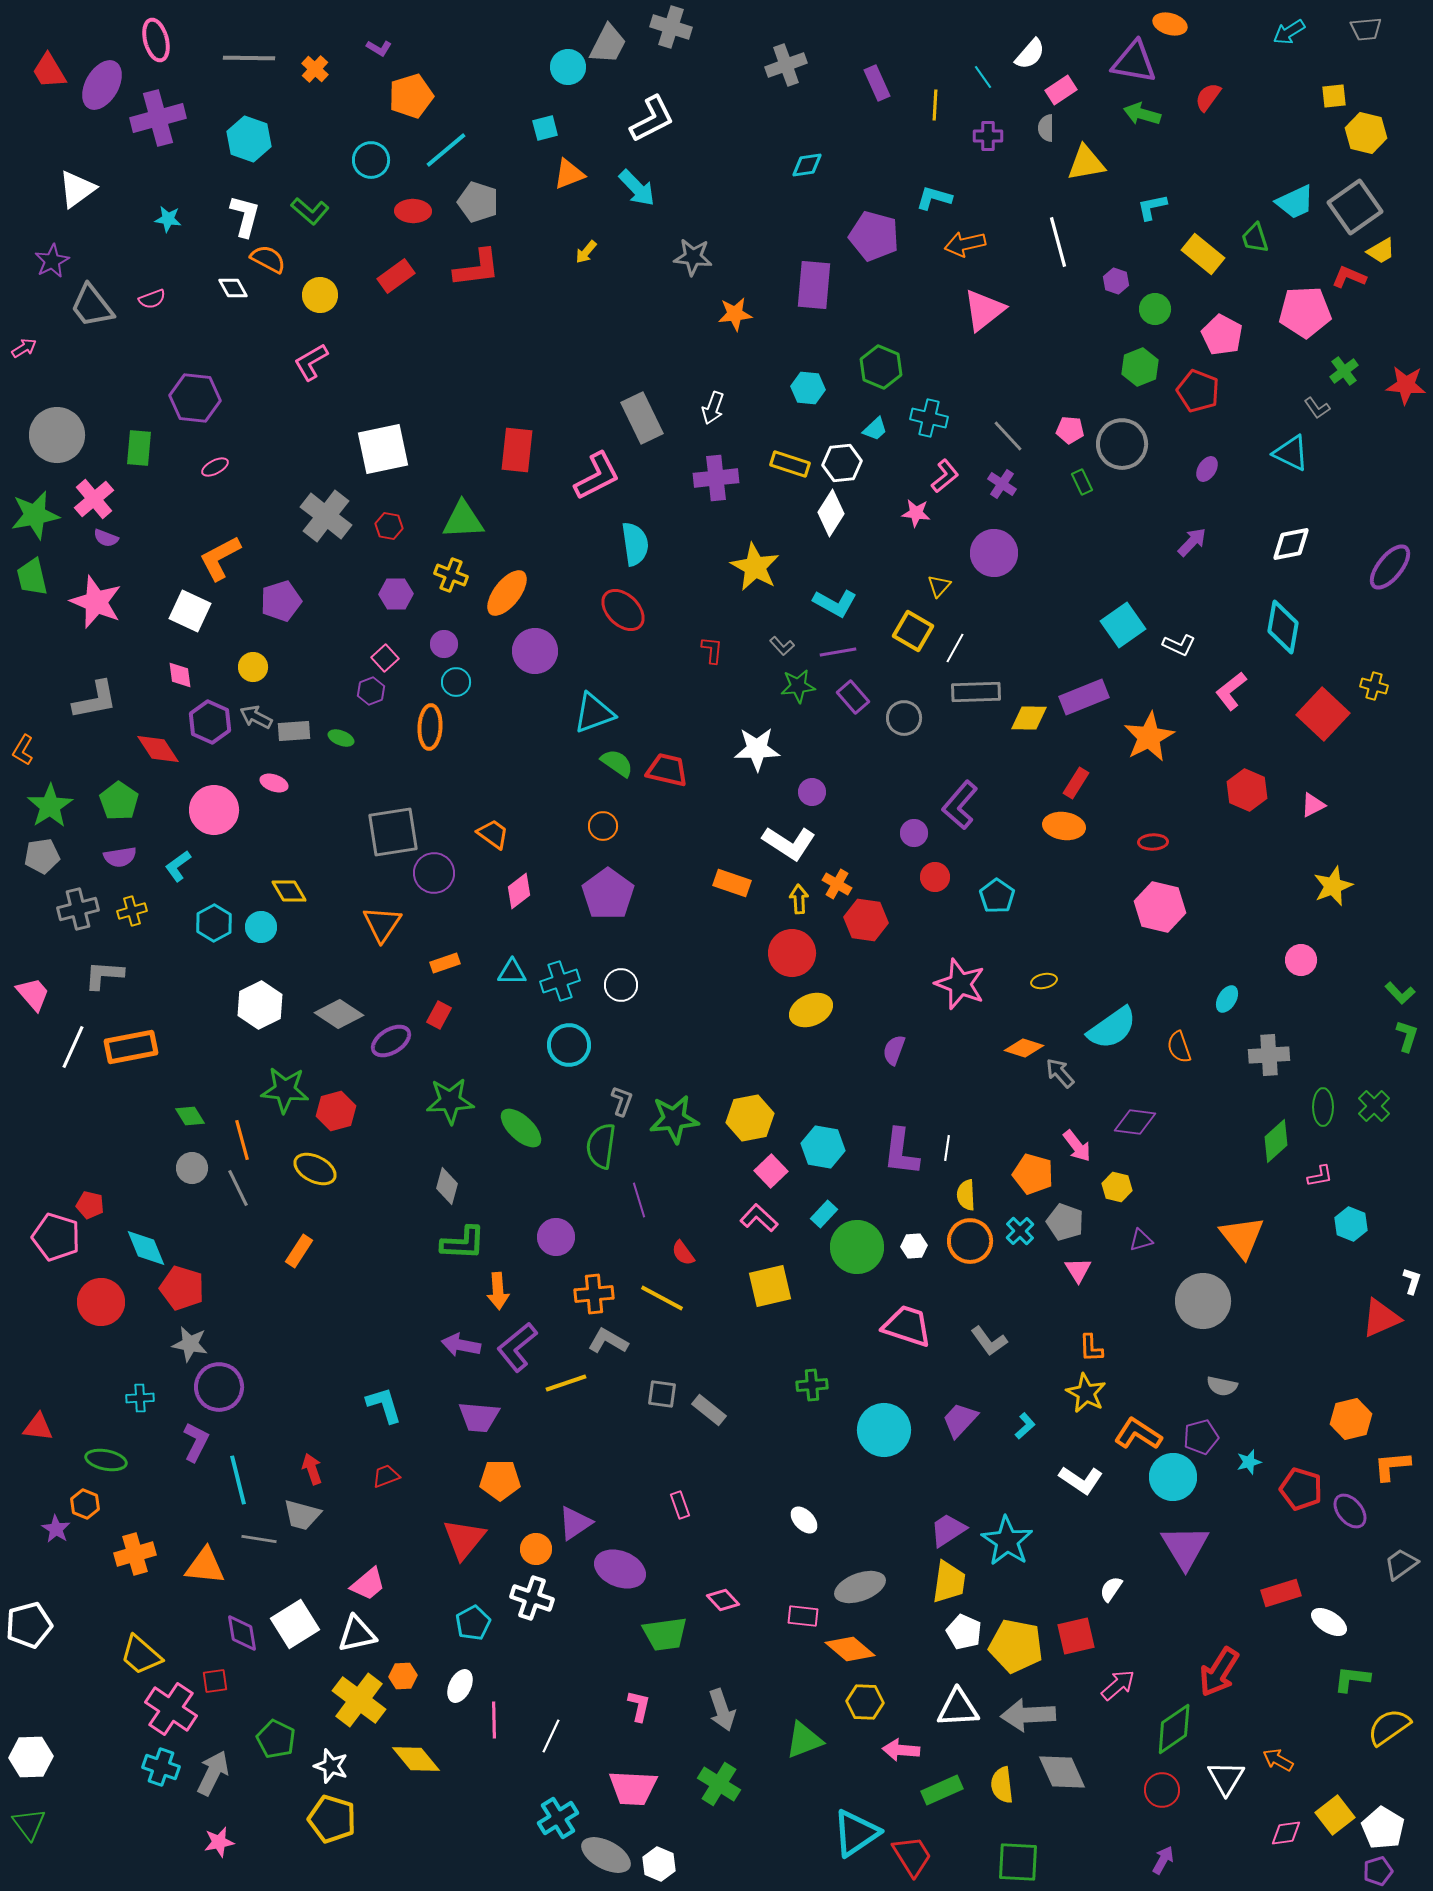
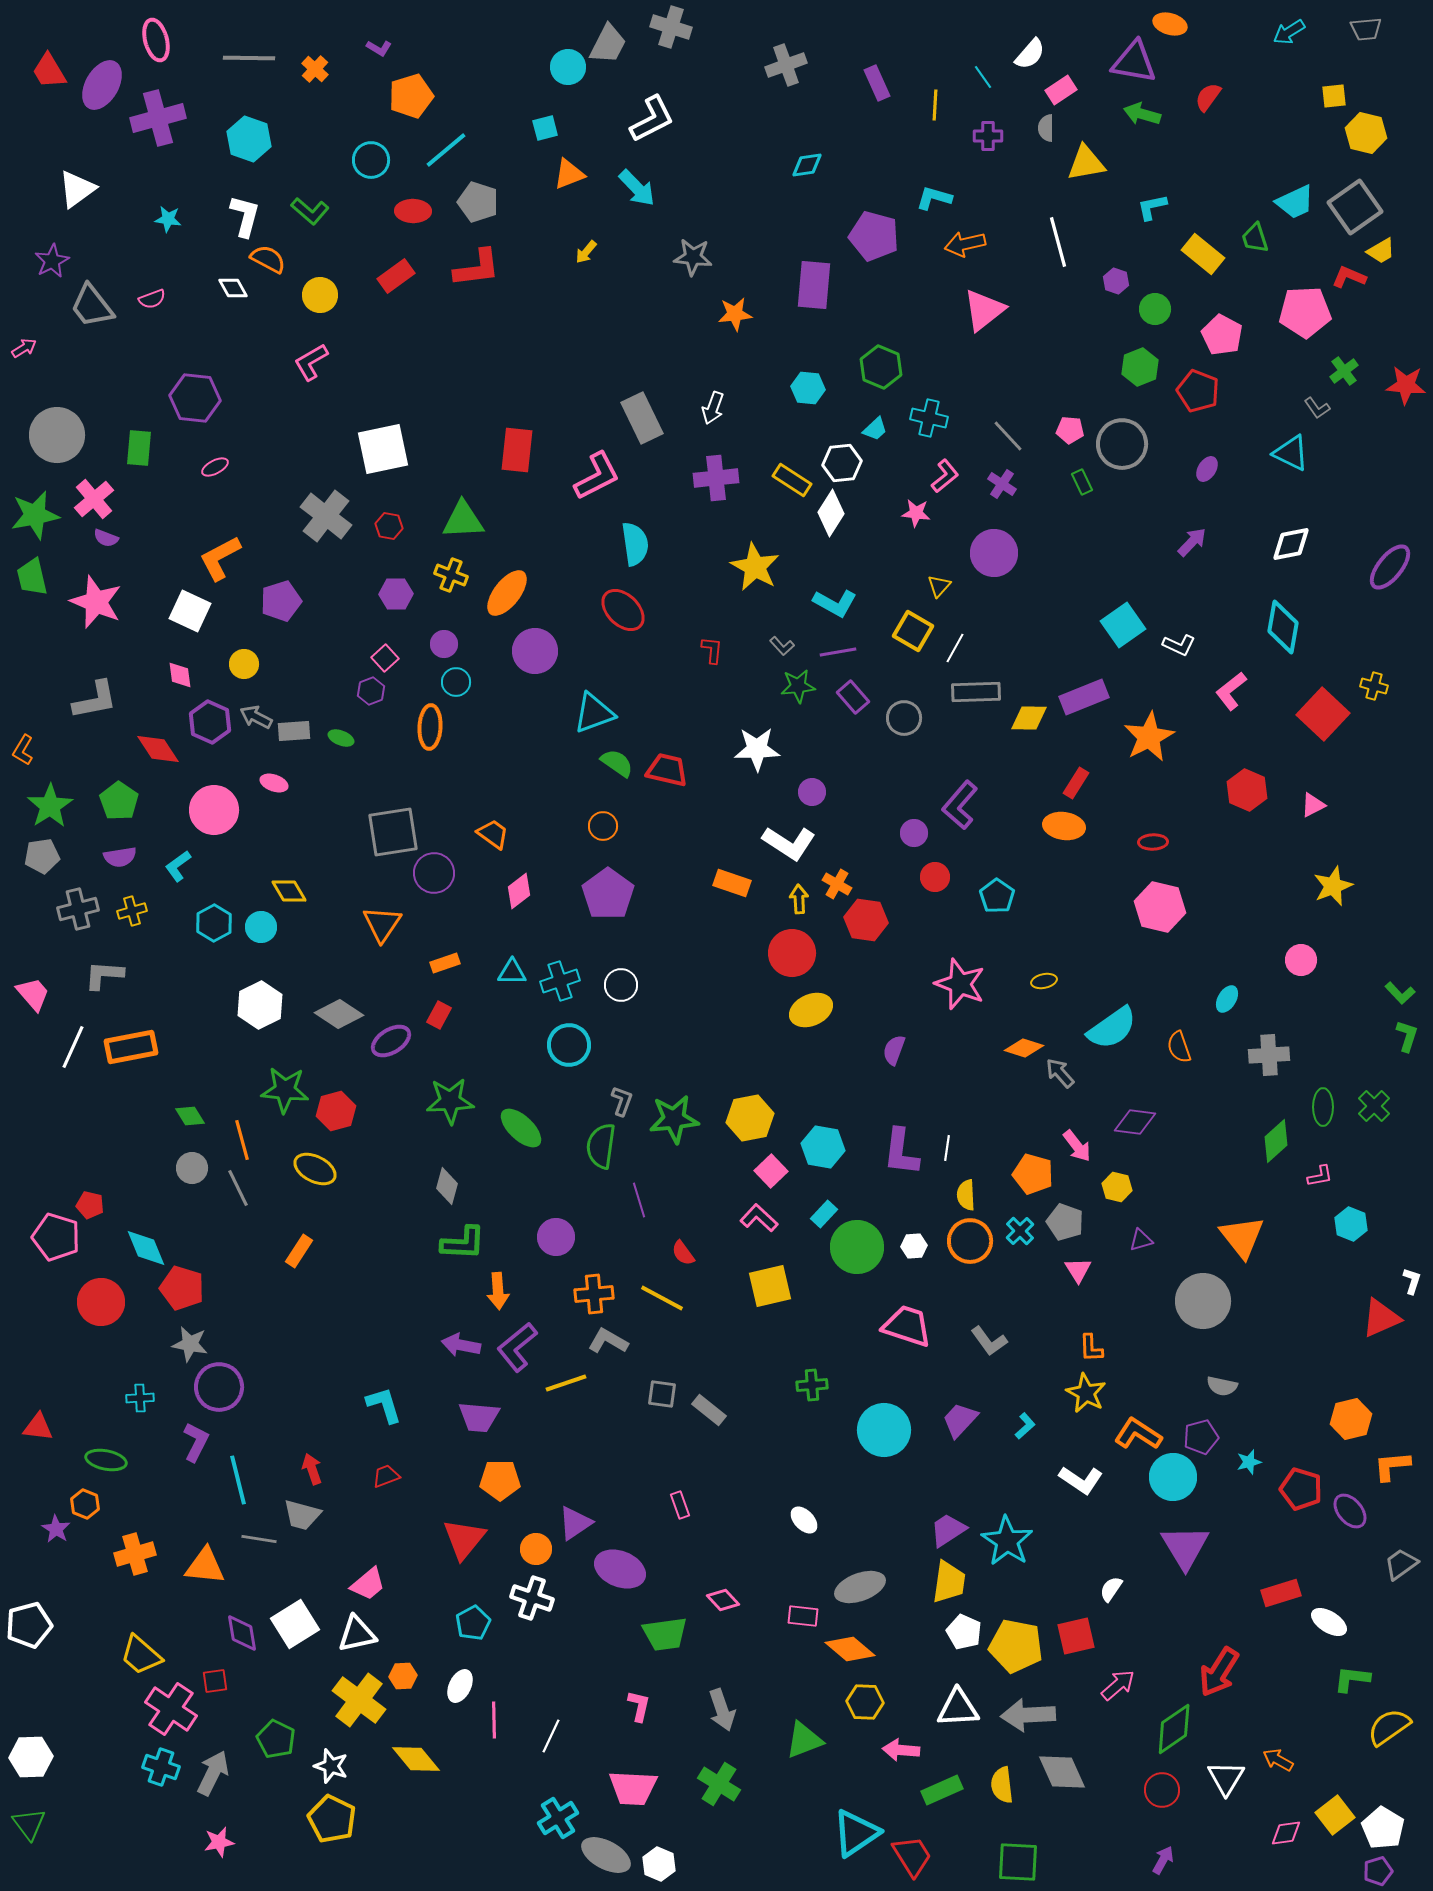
yellow rectangle at (790, 464): moved 2 px right, 16 px down; rotated 15 degrees clockwise
yellow circle at (253, 667): moved 9 px left, 3 px up
yellow pentagon at (332, 1819): rotated 9 degrees clockwise
